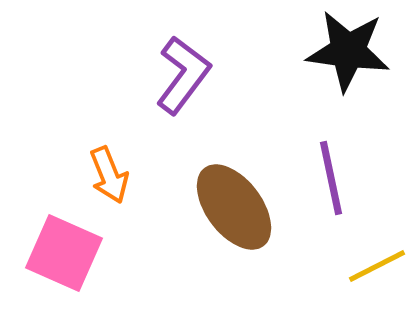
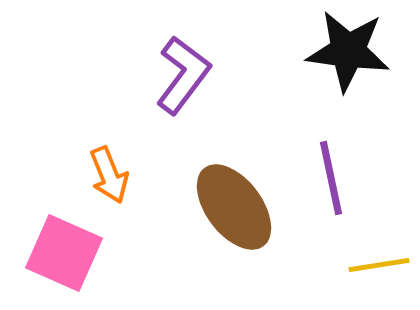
yellow line: moved 2 px right, 1 px up; rotated 18 degrees clockwise
